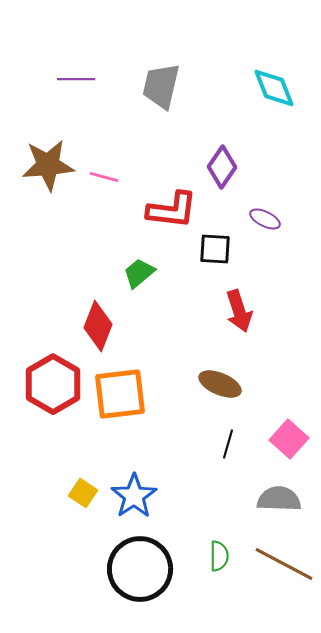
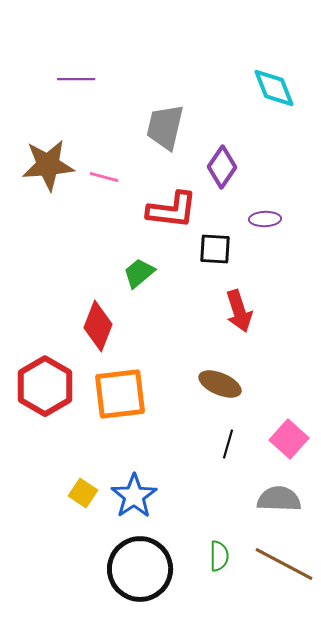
gray trapezoid: moved 4 px right, 41 px down
purple ellipse: rotated 28 degrees counterclockwise
red hexagon: moved 8 px left, 2 px down
